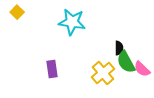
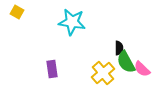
yellow square: rotated 16 degrees counterclockwise
